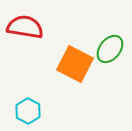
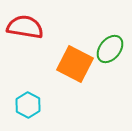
cyan hexagon: moved 6 px up
